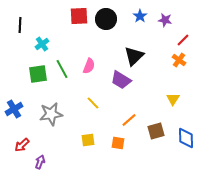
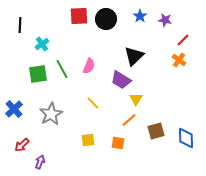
yellow triangle: moved 37 px left
blue cross: rotated 12 degrees counterclockwise
gray star: rotated 20 degrees counterclockwise
